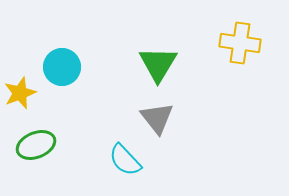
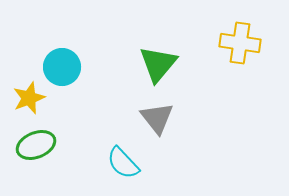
green triangle: rotated 9 degrees clockwise
yellow star: moved 9 px right, 5 px down
cyan semicircle: moved 2 px left, 3 px down
